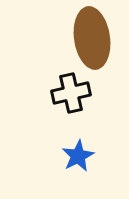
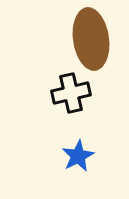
brown ellipse: moved 1 px left, 1 px down
